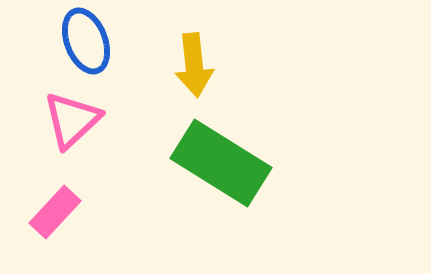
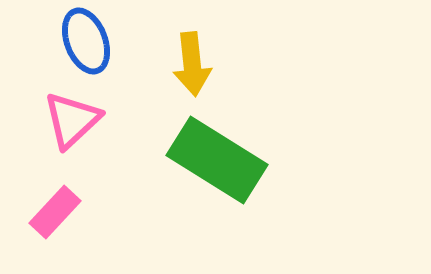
yellow arrow: moved 2 px left, 1 px up
green rectangle: moved 4 px left, 3 px up
